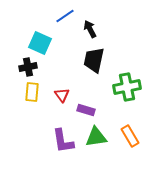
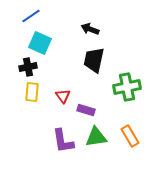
blue line: moved 34 px left
black arrow: rotated 42 degrees counterclockwise
red triangle: moved 1 px right, 1 px down
